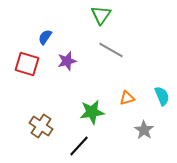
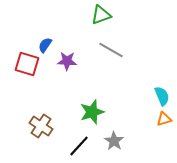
green triangle: rotated 35 degrees clockwise
blue semicircle: moved 8 px down
purple star: rotated 18 degrees clockwise
orange triangle: moved 37 px right, 21 px down
green star: rotated 10 degrees counterclockwise
gray star: moved 30 px left, 11 px down
